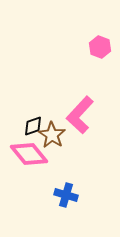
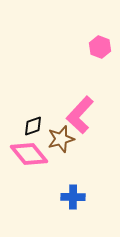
brown star: moved 9 px right, 4 px down; rotated 24 degrees clockwise
blue cross: moved 7 px right, 2 px down; rotated 15 degrees counterclockwise
